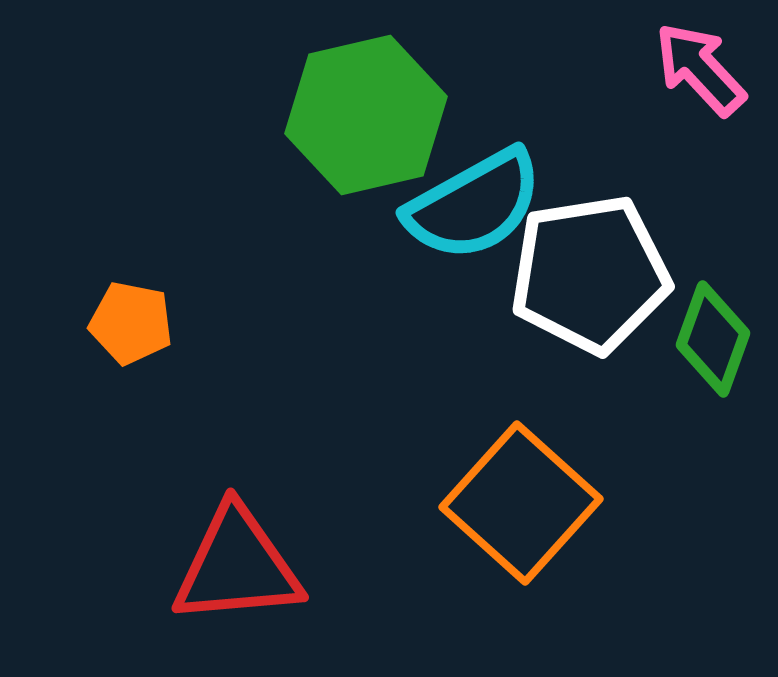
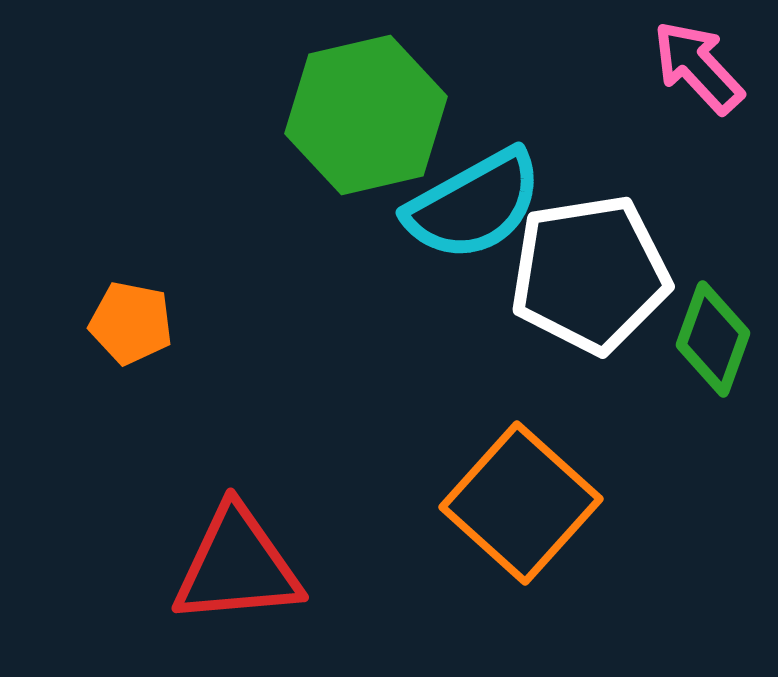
pink arrow: moved 2 px left, 2 px up
